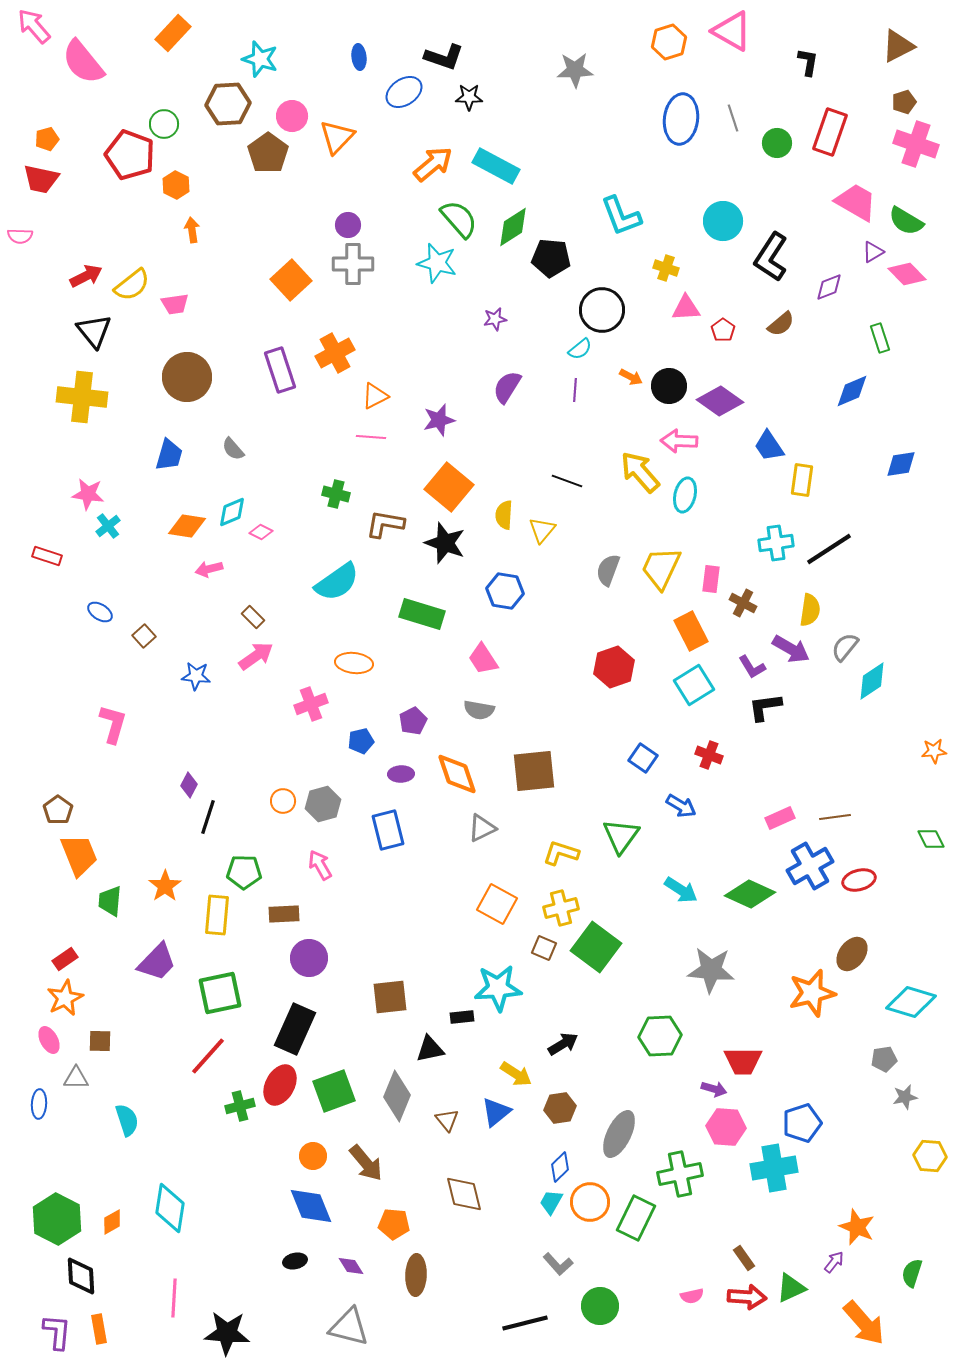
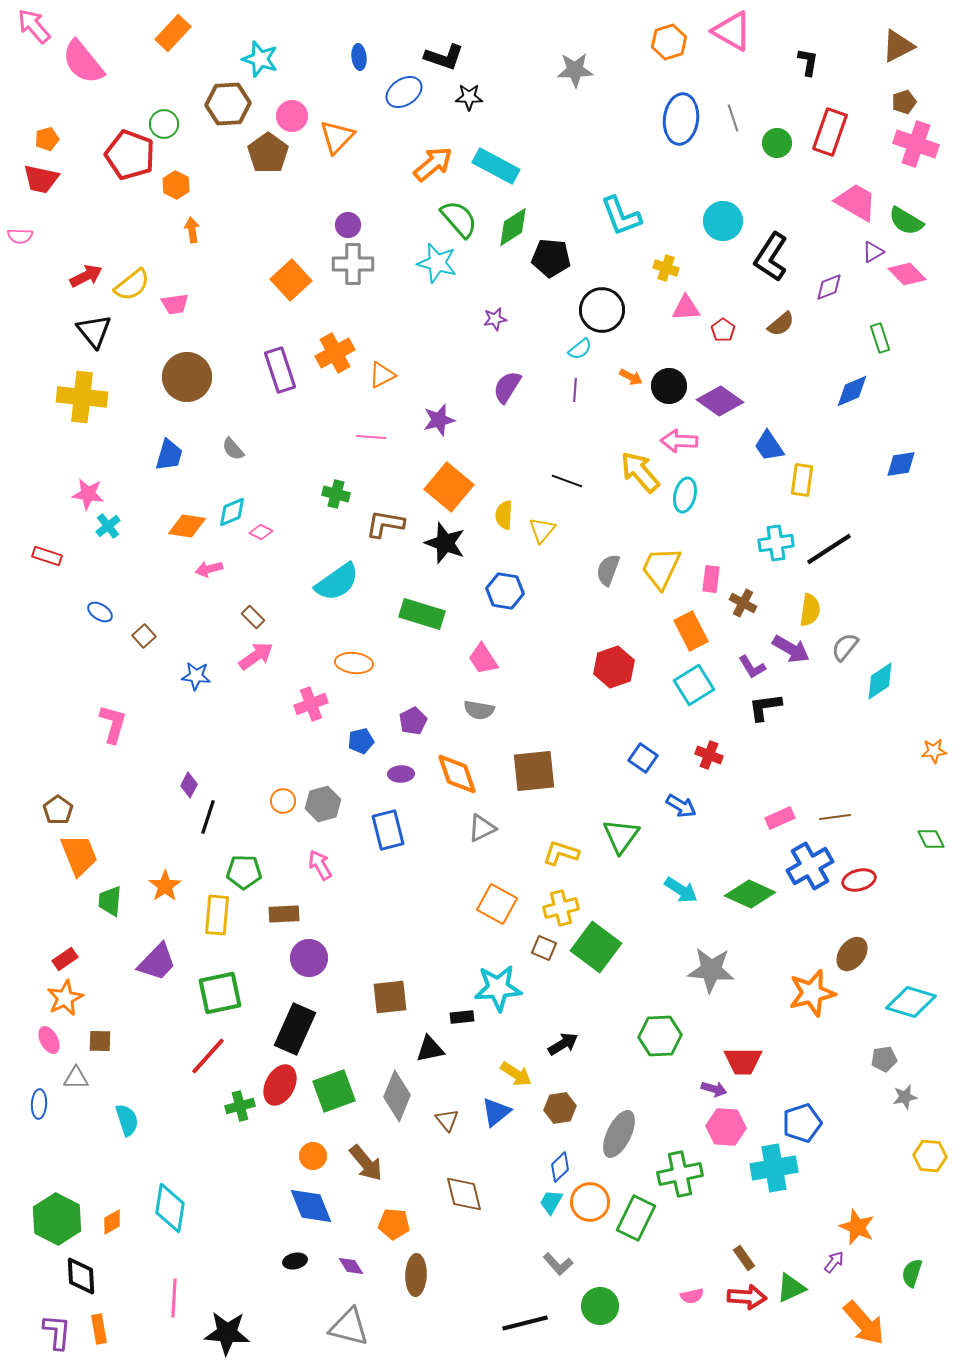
orange triangle at (375, 396): moved 7 px right, 21 px up
cyan diamond at (872, 681): moved 8 px right
